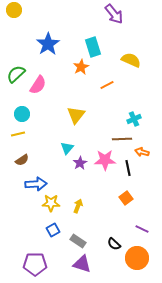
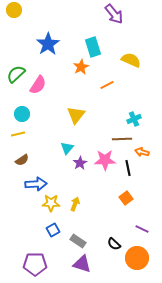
yellow arrow: moved 3 px left, 2 px up
